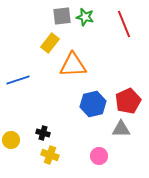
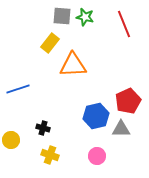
gray square: rotated 12 degrees clockwise
blue line: moved 9 px down
blue hexagon: moved 3 px right, 12 px down
black cross: moved 5 px up
pink circle: moved 2 px left
